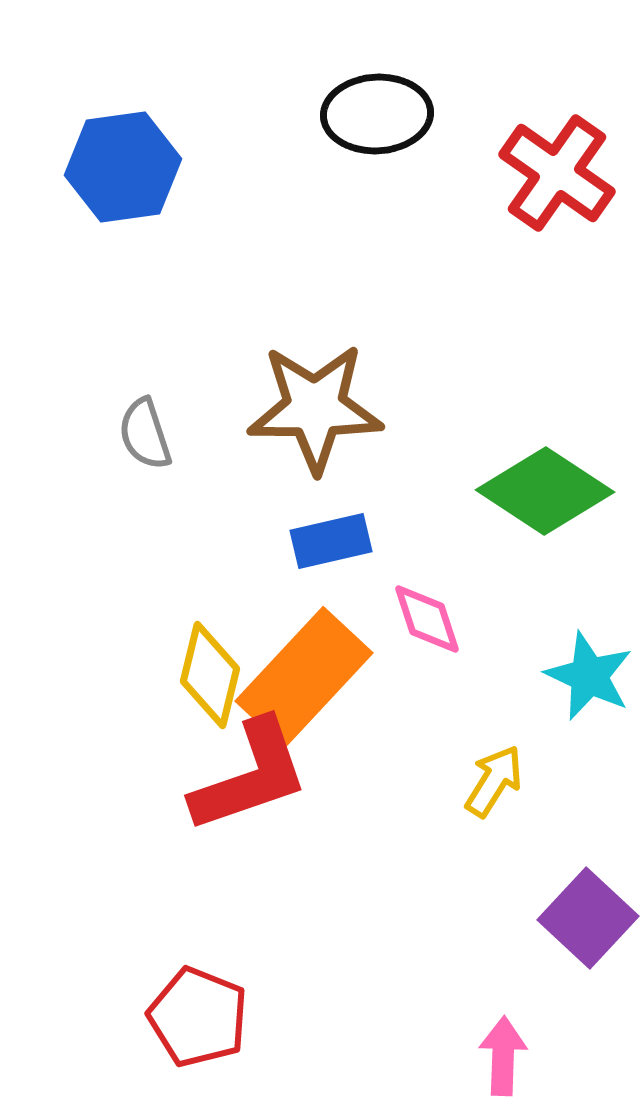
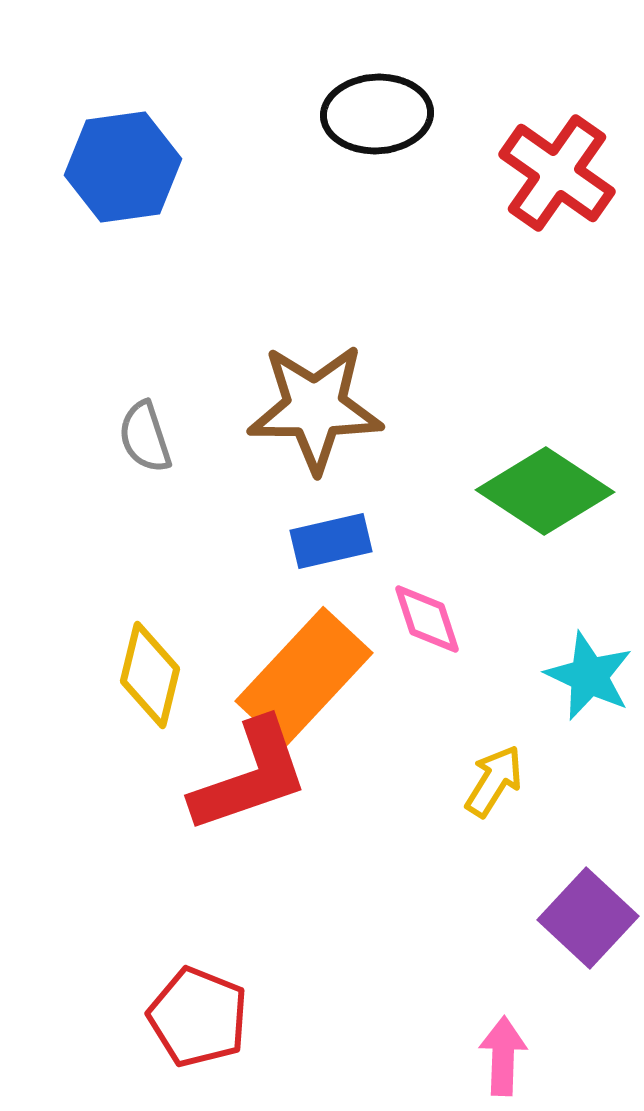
gray semicircle: moved 3 px down
yellow diamond: moved 60 px left
